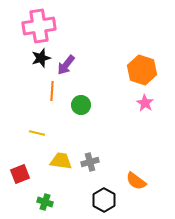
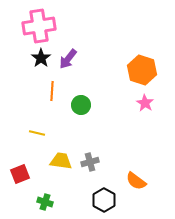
black star: rotated 18 degrees counterclockwise
purple arrow: moved 2 px right, 6 px up
